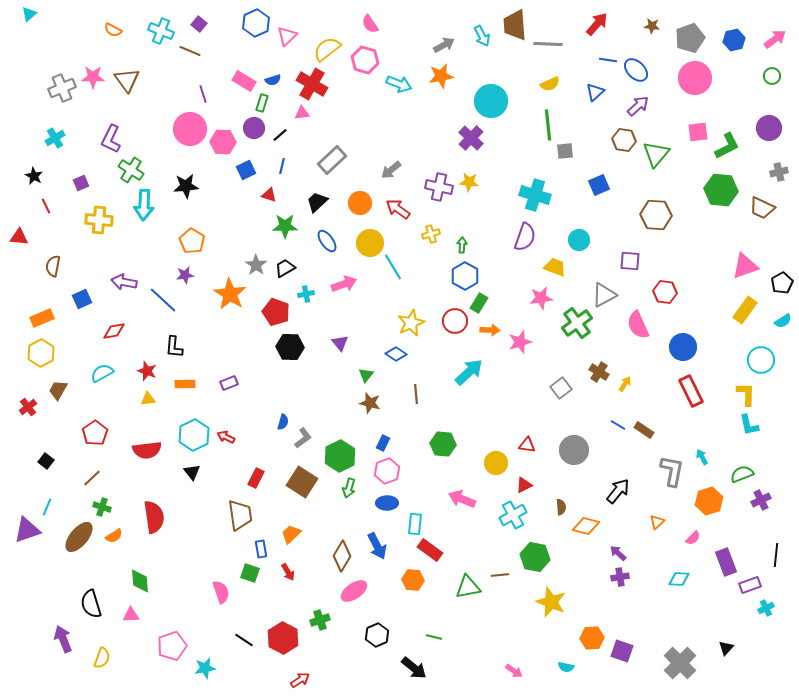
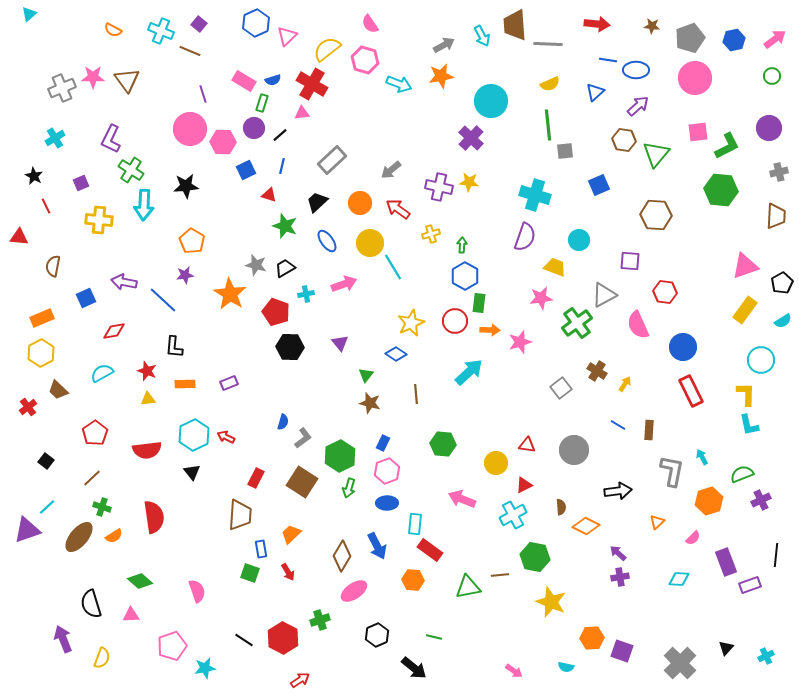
red arrow at (597, 24): rotated 55 degrees clockwise
blue ellipse at (636, 70): rotated 45 degrees counterclockwise
brown trapezoid at (762, 208): moved 14 px right, 8 px down; rotated 112 degrees counterclockwise
green star at (285, 226): rotated 20 degrees clockwise
gray star at (256, 265): rotated 20 degrees counterclockwise
blue square at (82, 299): moved 4 px right, 1 px up
green rectangle at (479, 303): rotated 24 degrees counterclockwise
brown cross at (599, 372): moved 2 px left, 1 px up
brown trapezoid at (58, 390): rotated 75 degrees counterclockwise
brown rectangle at (644, 430): moved 5 px right; rotated 60 degrees clockwise
black arrow at (618, 491): rotated 44 degrees clockwise
cyan line at (47, 507): rotated 24 degrees clockwise
brown trapezoid at (240, 515): rotated 12 degrees clockwise
orange diamond at (586, 526): rotated 12 degrees clockwise
green diamond at (140, 581): rotated 45 degrees counterclockwise
pink semicircle at (221, 592): moved 24 px left, 1 px up
cyan cross at (766, 608): moved 48 px down
